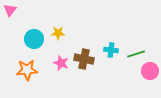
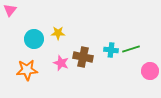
green line: moved 5 px left, 5 px up
brown cross: moved 1 px left, 2 px up
